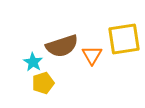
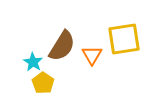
brown semicircle: rotated 40 degrees counterclockwise
yellow pentagon: rotated 20 degrees counterclockwise
